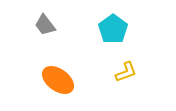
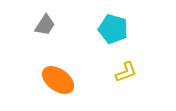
gray trapezoid: rotated 110 degrees counterclockwise
cyan pentagon: rotated 20 degrees counterclockwise
